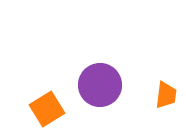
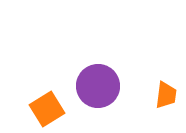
purple circle: moved 2 px left, 1 px down
